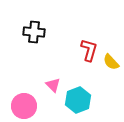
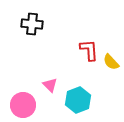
black cross: moved 2 px left, 8 px up
red L-shape: rotated 20 degrees counterclockwise
pink triangle: moved 3 px left
pink circle: moved 1 px left, 1 px up
